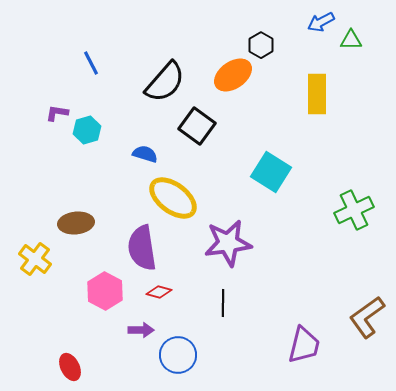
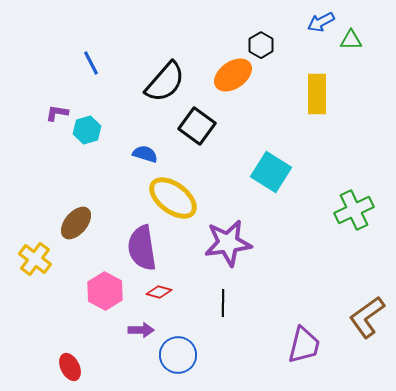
brown ellipse: rotated 44 degrees counterclockwise
